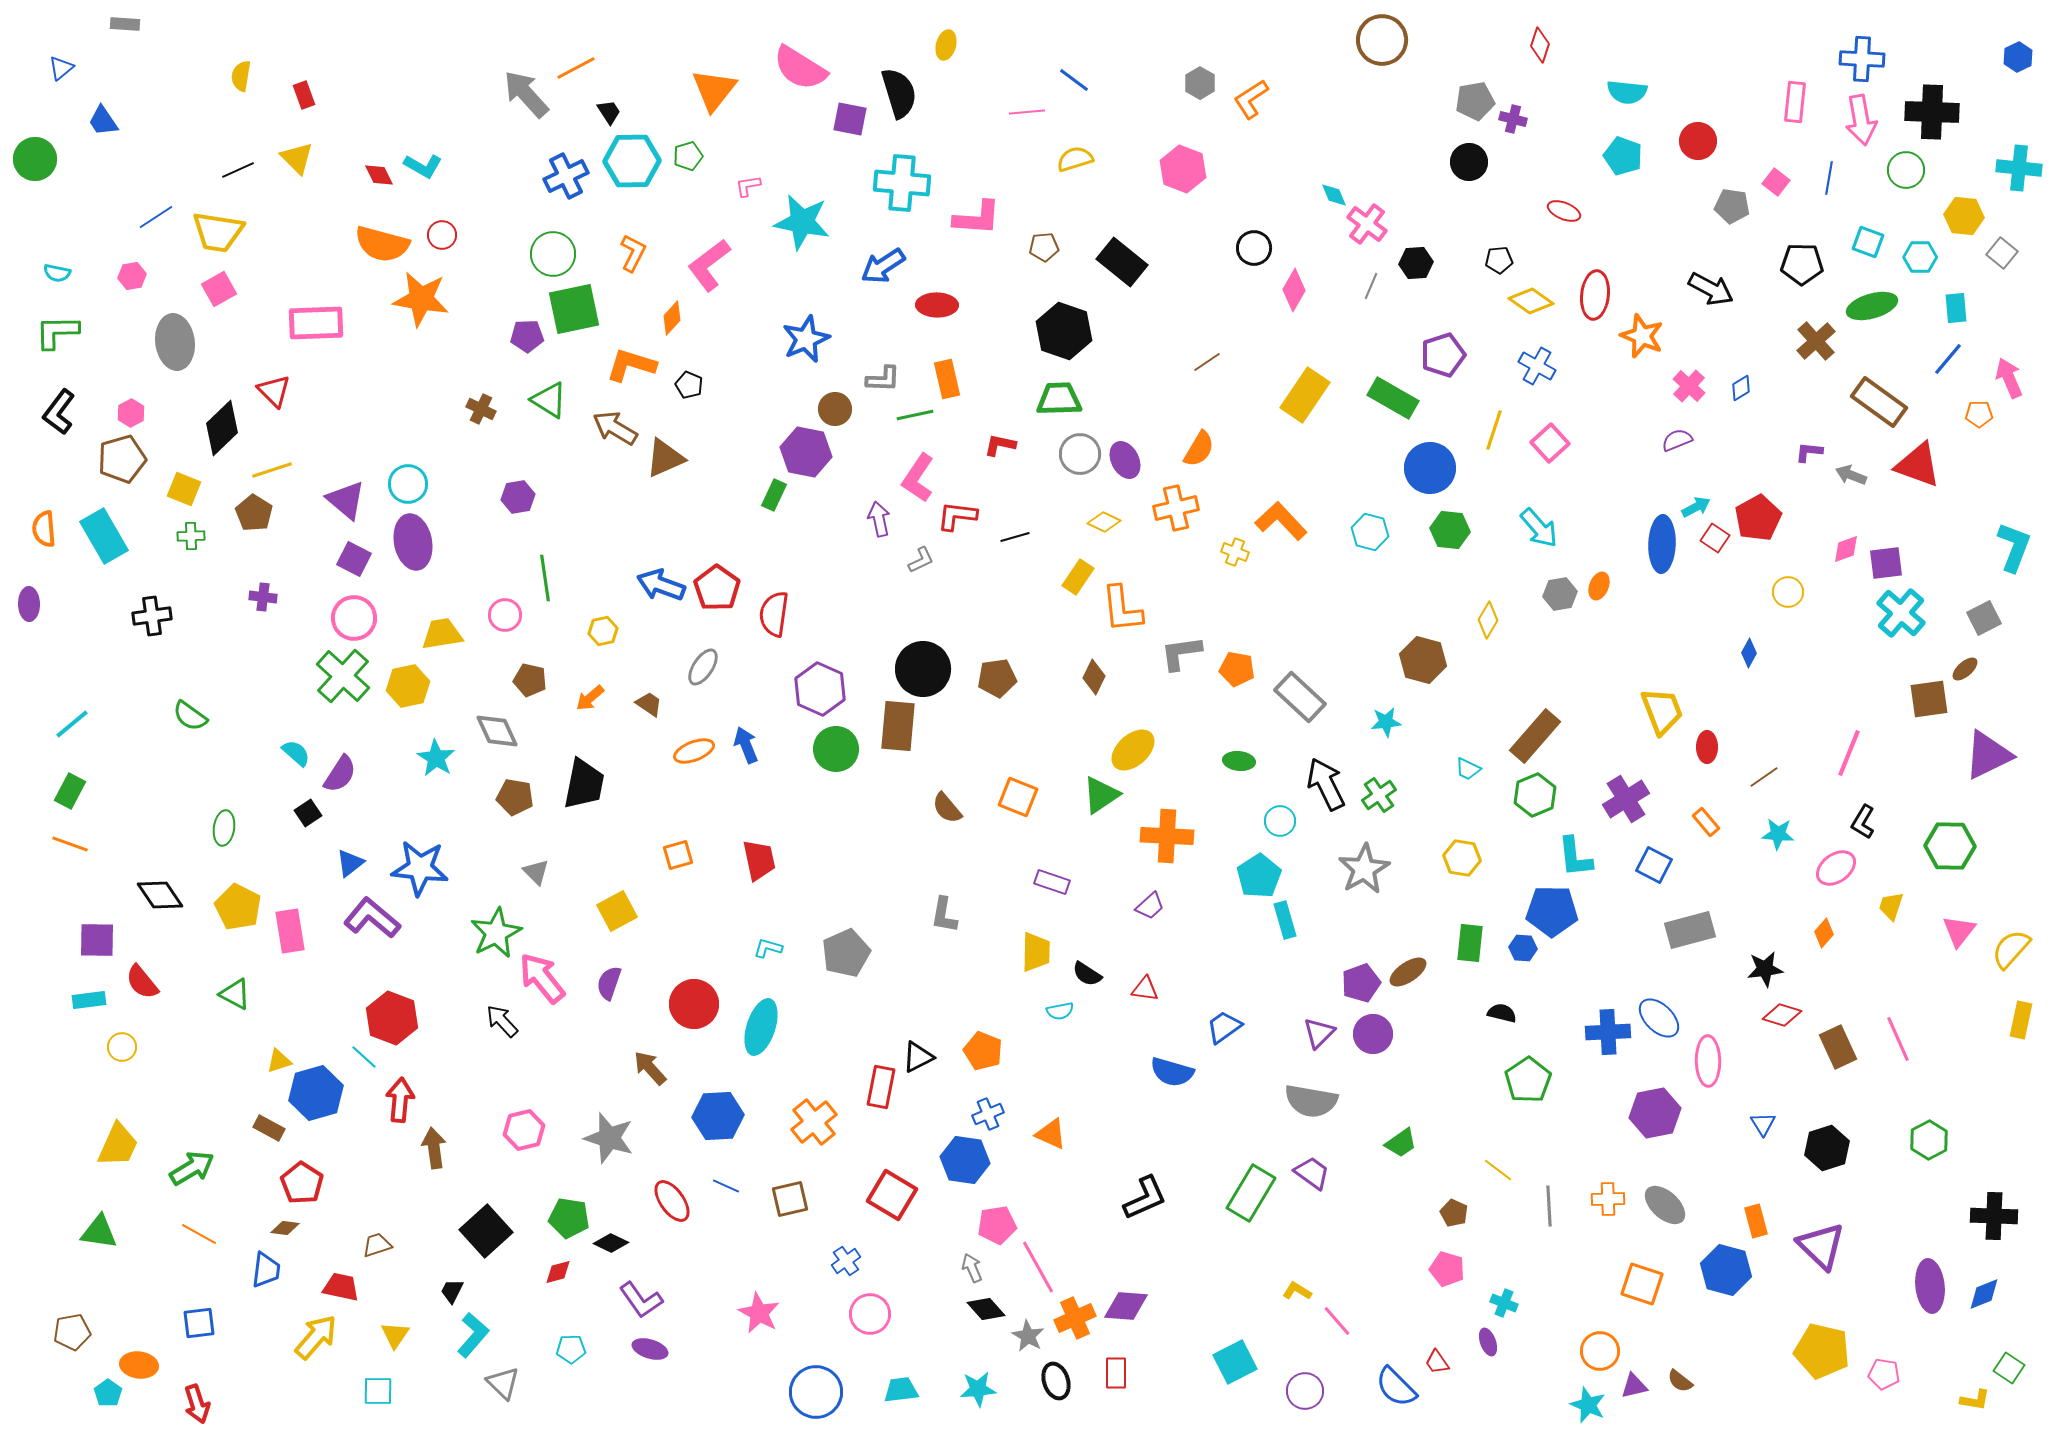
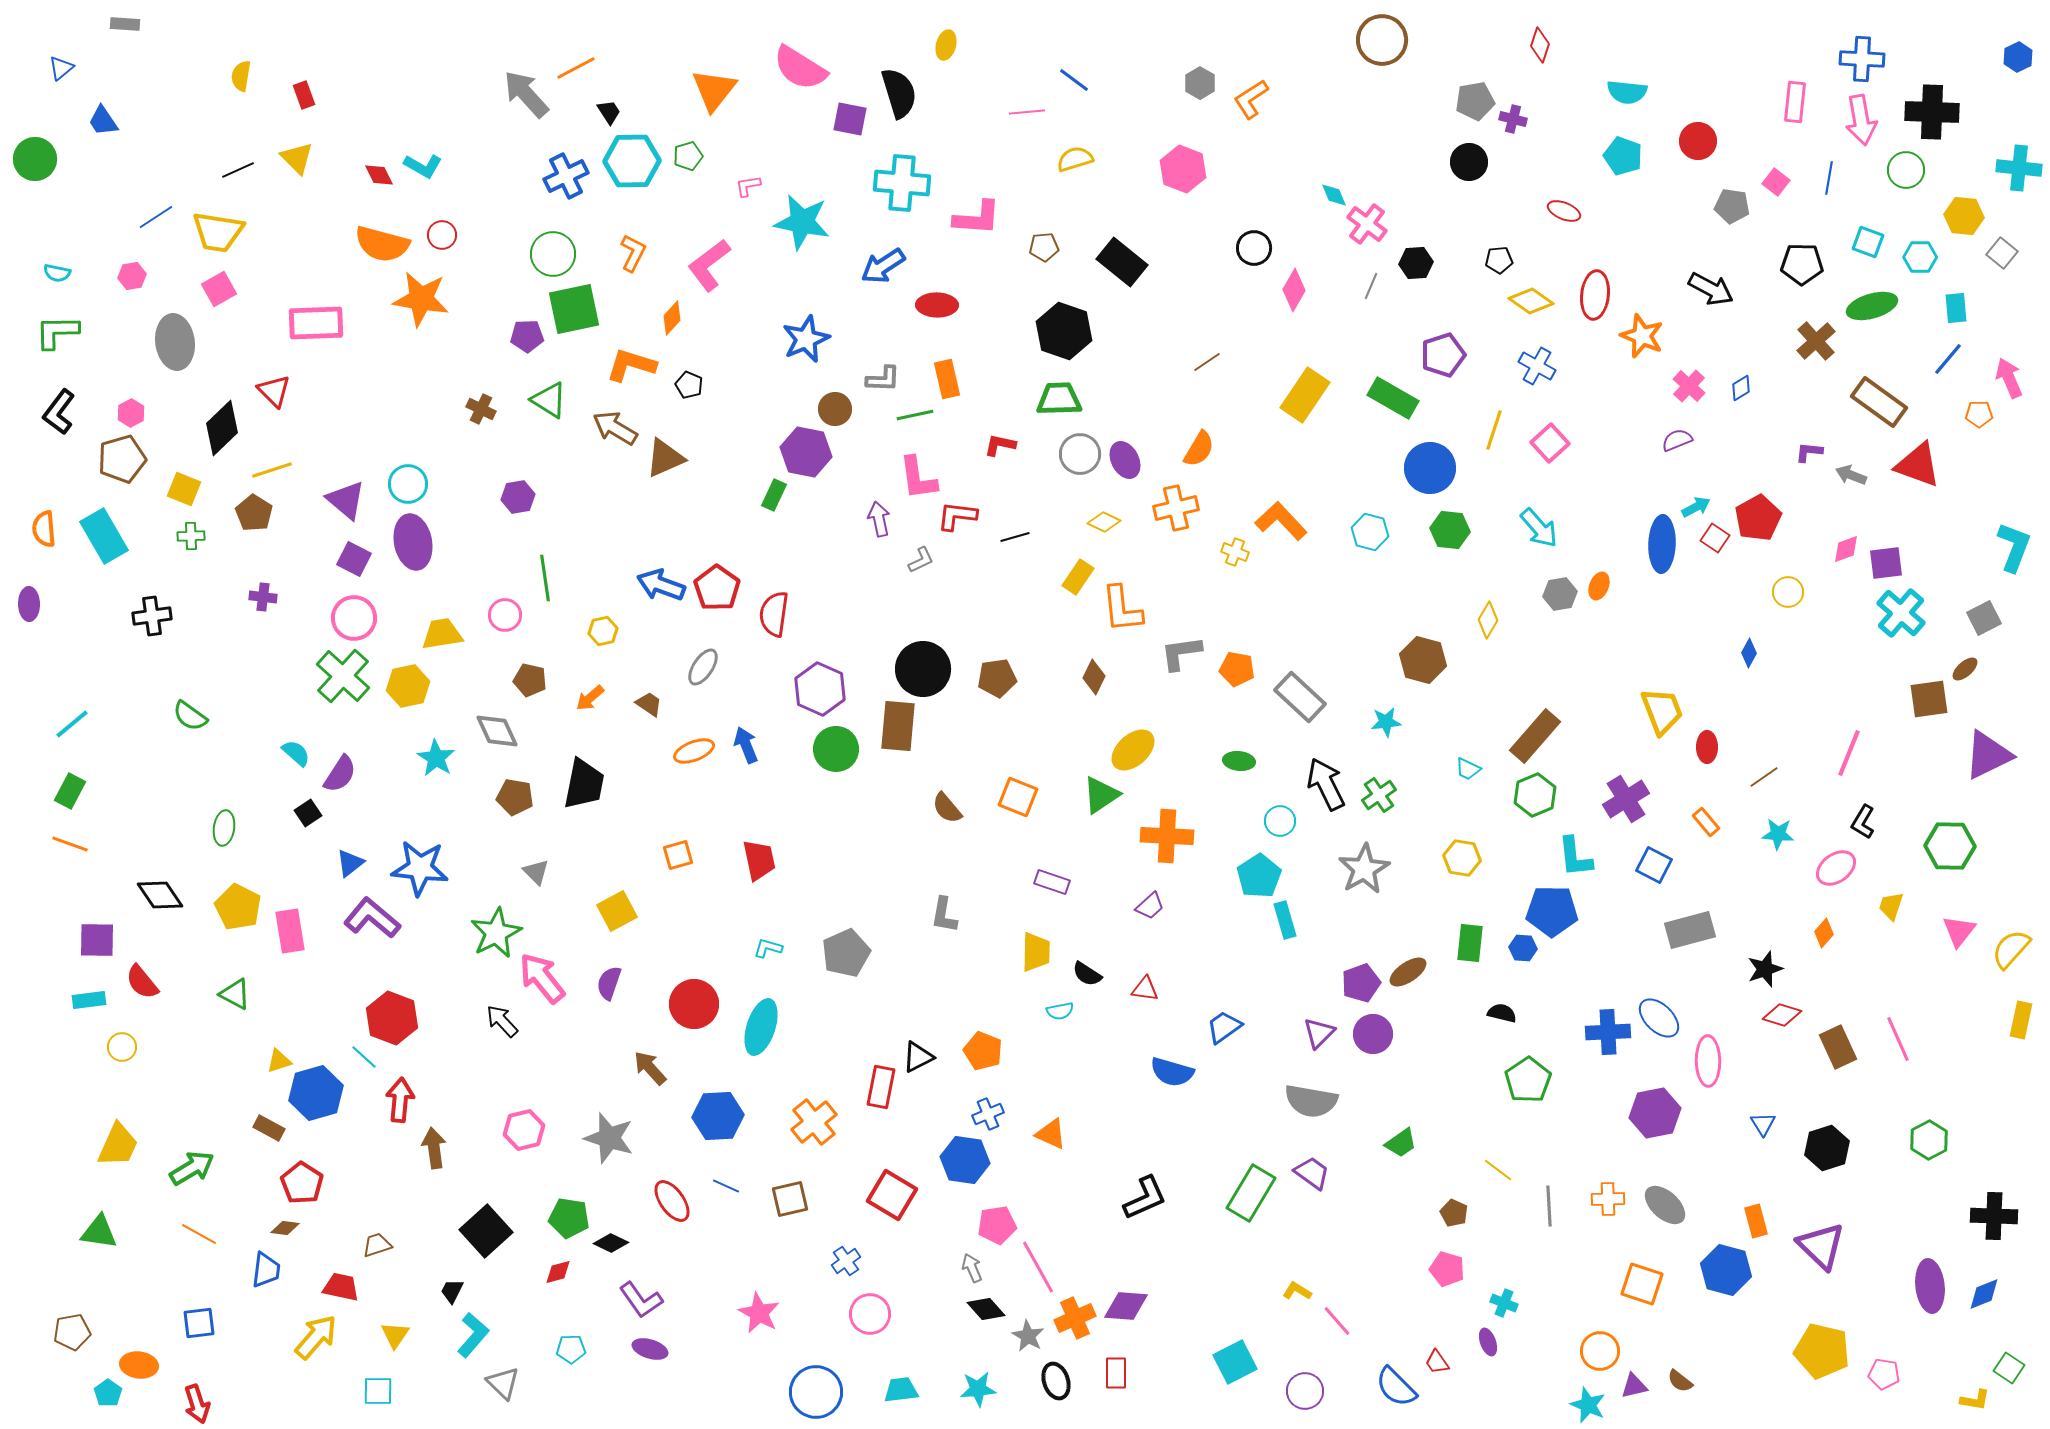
pink L-shape at (918, 478): rotated 42 degrees counterclockwise
black star at (1765, 969): rotated 12 degrees counterclockwise
